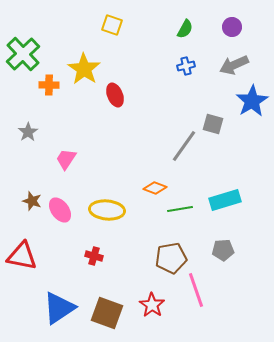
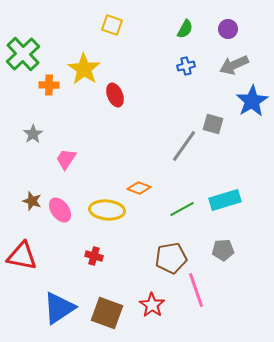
purple circle: moved 4 px left, 2 px down
gray star: moved 5 px right, 2 px down
orange diamond: moved 16 px left
green line: moved 2 px right; rotated 20 degrees counterclockwise
